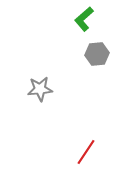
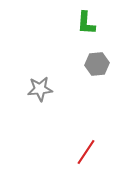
green L-shape: moved 2 px right, 4 px down; rotated 45 degrees counterclockwise
gray hexagon: moved 10 px down
